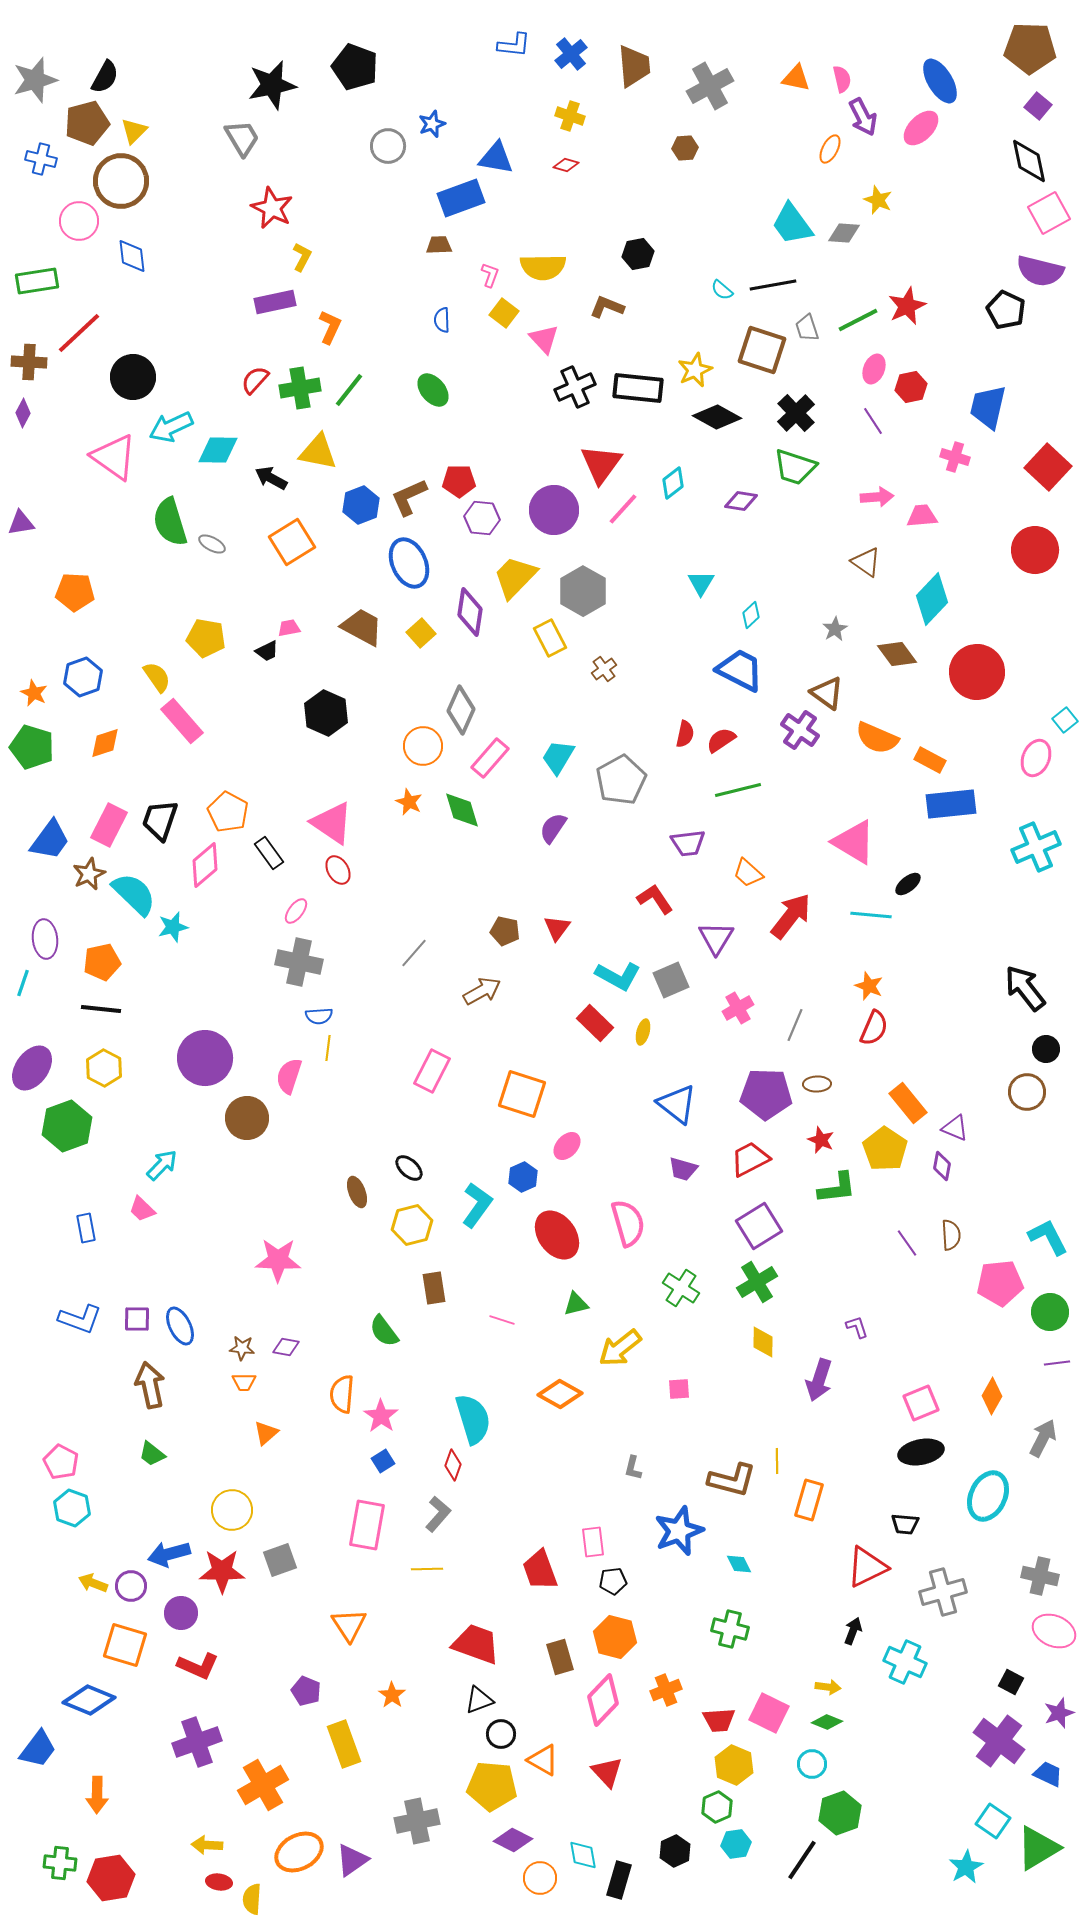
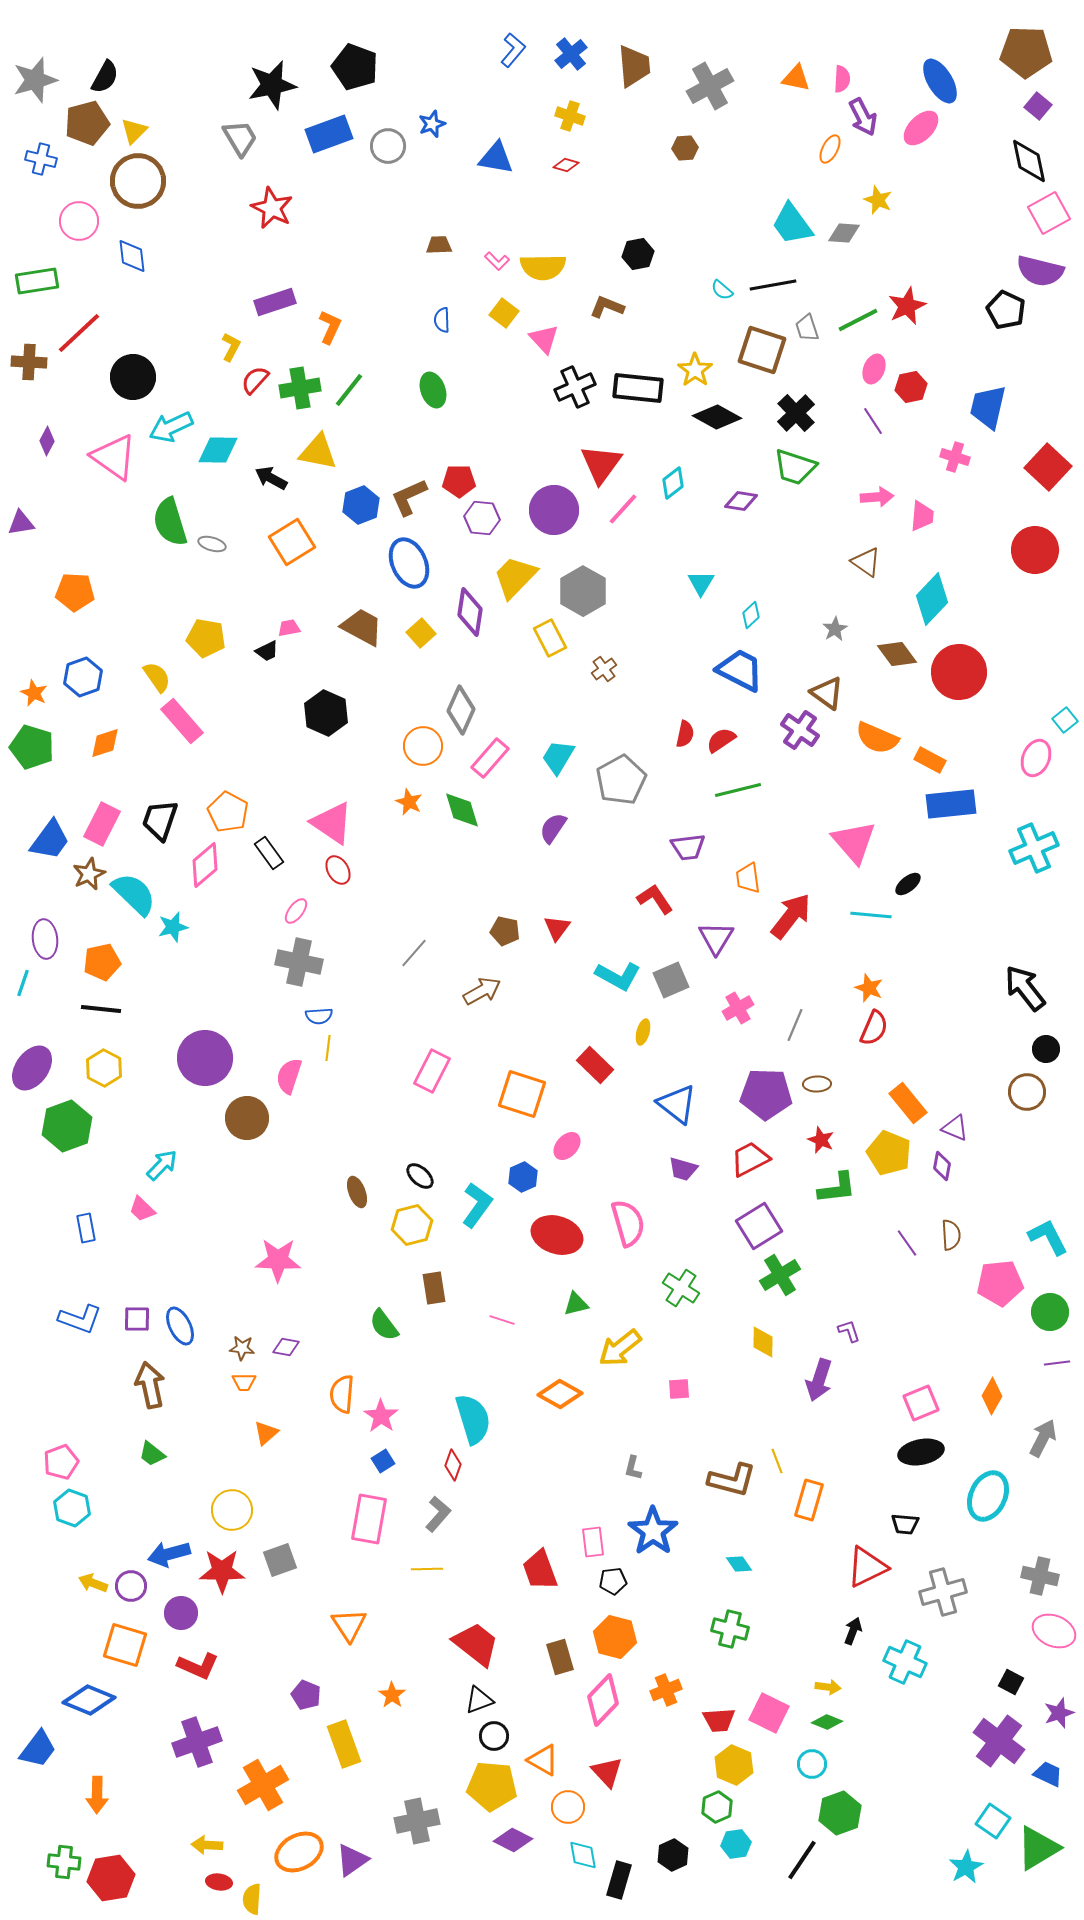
blue L-shape at (514, 45): moved 1 px left, 5 px down; rotated 56 degrees counterclockwise
brown pentagon at (1030, 48): moved 4 px left, 4 px down
pink semicircle at (842, 79): rotated 16 degrees clockwise
gray trapezoid at (242, 138): moved 2 px left
brown circle at (121, 181): moved 17 px right
blue rectangle at (461, 198): moved 132 px left, 64 px up
yellow L-shape at (302, 257): moved 71 px left, 90 px down
pink L-shape at (490, 275): moved 7 px right, 14 px up; rotated 115 degrees clockwise
purple rectangle at (275, 302): rotated 6 degrees counterclockwise
yellow star at (695, 370): rotated 12 degrees counterclockwise
green ellipse at (433, 390): rotated 20 degrees clockwise
purple diamond at (23, 413): moved 24 px right, 28 px down
pink trapezoid at (922, 516): rotated 100 degrees clockwise
gray ellipse at (212, 544): rotated 12 degrees counterclockwise
red circle at (977, 672): moved 18 px left
pink rectangle at (109, 825): moved 7 px left, 1 px up
pink triangle at (854, 842): rotated 18 degrees clockwise
purple trapezoid at (688, 843): moved 4 px down
cyan cross at (1036, 847): moved 2 px left, 1 px down
orange trapezoid at (748, 873): moved 5 px down; rotated 40 degrees clockwise
orange star at (869, 986): moved 2 px down
red rectangle at (595, 1023): moved 42 px down
yellow pentagon at (885, 1149): moved 4 px right, 4 px down; rotated 12 degrees counterclockwise
black ellipse at (409, 1168): moved 11 px right, 8 px down
red ellipse at (557, 1235): rotated 36 degrees counterclockwise
green cross at (757, 1282): moved 23 px right, 7 px up
purple L-shape at (857, 1327): moved 8 px left, 4 px down
green semicircle at (384, 1331): moved 6 px up
yellow line at (777, 1461): rotated 20 degrees counterclockwise
pink pentagon at (61, 1462): rotated 24 degrees clockwise
pink rectangle at (367, 1525): moved 2 px right, 6 px up
blue star at (679, 1531): moved 26 px left; rotated 15 degrees counterclockwise
cyan diamond at (739, 1564): rotated 8 degrees counterclockwise
red trapezoid at (476, 1644): rotated 18 degrees clockwise
purple pentagon at (306, 1691): moved 4 px down
black circle at (501, 1734): moved 7 px left, 2 px down
black hexagon at (675, 1851): moved 2 px left, 4 px down
green cross at (60, 1863): moved 4 px right, 1 px up
orange circle at (540, 1878): moved 28 px right, 71 px up
